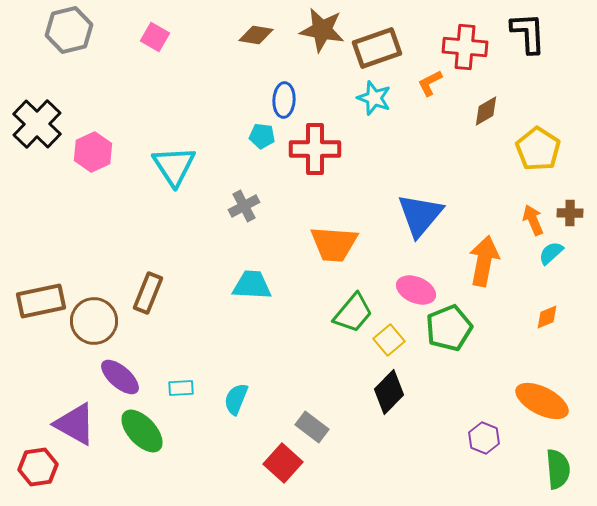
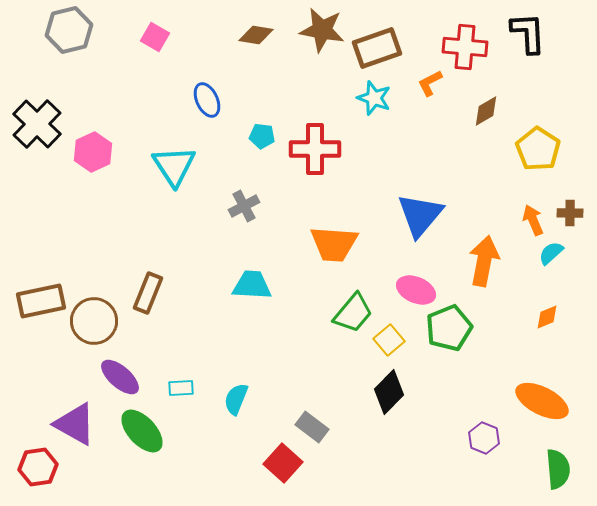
blue ellipse at (284, 100): moved 77 px left; rotated 28 degrees counterclockwise
